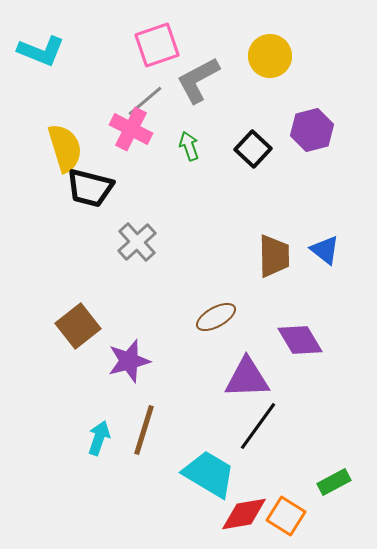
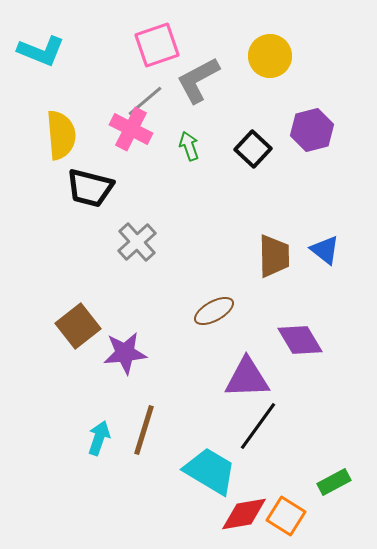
yellow semicircle: moved 4 px left, 13 px up; rotated 12 degrees clockwise
brown ellipse: moved 2 px left, 6 px up
purple star: moved 4 px left, 8 px up; rotated 9 degrees clockwise
cyan trapezoid: moved 1 px right, 3 px up
